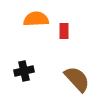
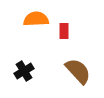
black cross: rotated 18 degrees counterclockwise
brown semicircle: moved 1 px right, 8 px up
